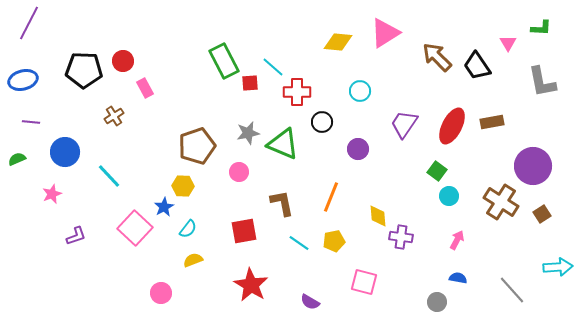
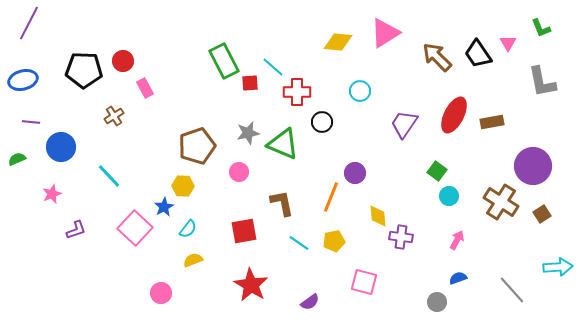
green L-shape at (541, 28): rotated 65 degrees clockwise
black trapezoid at (477, 66): moved 1 px right, 12 px up
red ellipse at (452, 126): moved 2 px right, 11 px up
purple circle at (358, 149): moved 3 px left, 24 px down
blue circle at (65, 152): moved 4 px left, 5 px up
purple L-shape at (76, 236): moved 6 px up
blue semicircle at (458, 278): rotated 30 degrees counterclockwise
purple semicircle at (310, 302): rotated 66 degrees counterclockwise
